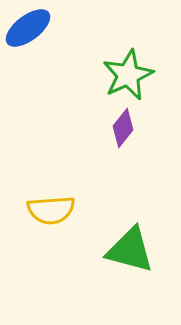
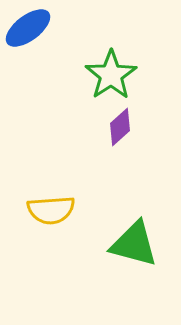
green star: moved 17 px left; rotated 9 degrees counterclockwise
purple diamond: moved 3 px left, 1 px up; rotated 9 degrees clockwise
green triangle: moved 4 px right, 6 px up
